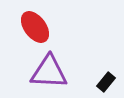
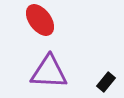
red ellipse: moved 5 px right, 7 px up
